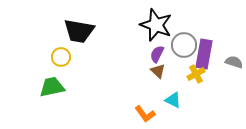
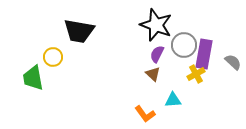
yellow circle: moved 8 px left
gray semicircle: moved 1 px left; rotated 24 degrees clockwise
brown triangle: moved 5 px left, 3 px down
green trapezoid: moved 19 px left, 9 px up; rotated 88 degrees counterclockwise
cyan triangle: rotated 30 degrees counterclockwise
